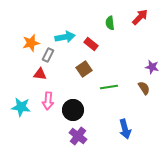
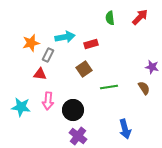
green semicircle: moved 5 px up
red rectangle: rotated 56 degrees counterclockwise
